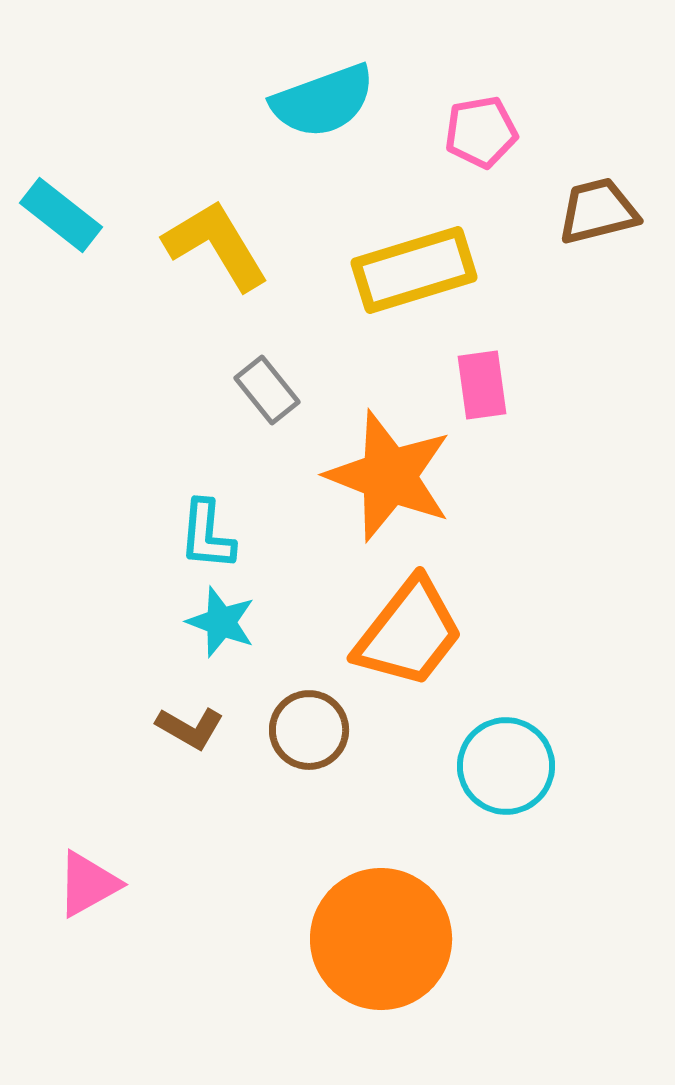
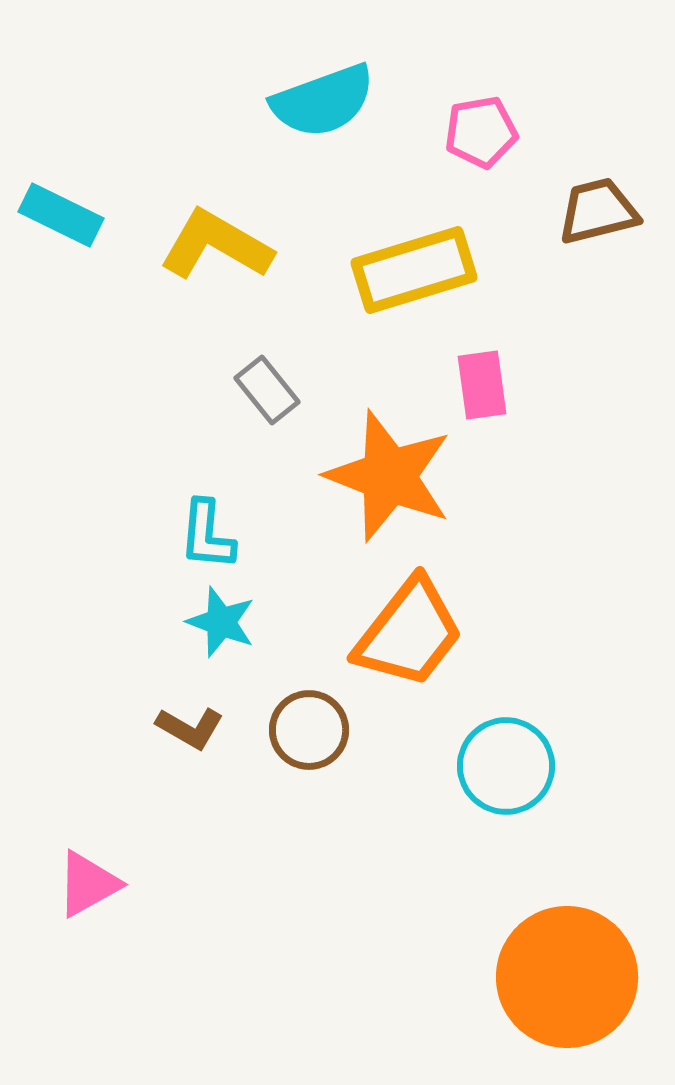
cyan rectangle: rotated 12 degrees counterclockwise
yellow L-shape: rotated 29 degrees counterclockwise
orange circle: moved 186 px right, 38 px down
